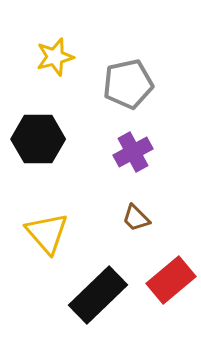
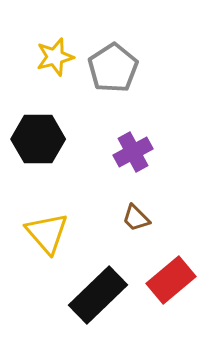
gray pentagon: moved 15 px left, 16 px up; rotated 21 degrees counterclockwise
